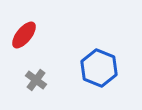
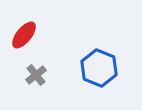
gray cross: moved 5 px up; rotated 15 degrees clockwise
